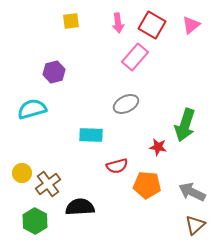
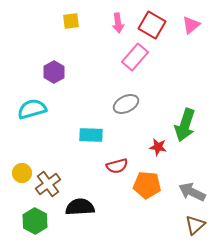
purple hexagon: rotated 15 degrees counterclockwise
